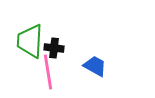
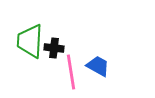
blue trapezoid: moved 3 px right
pink line: moved 23 px right
